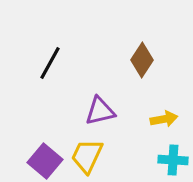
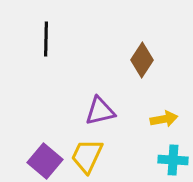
black line: moved 4 px left, 24 px up; rotated 28 degrees counterclockwise
